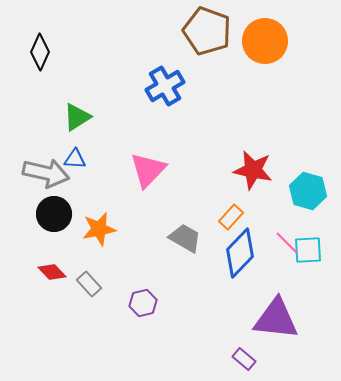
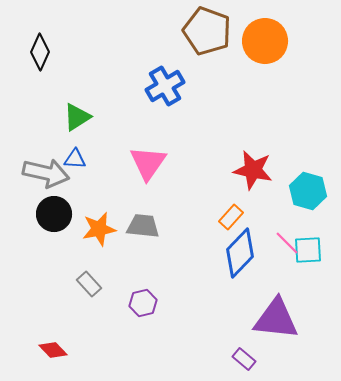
pink triangle: moved 7 px up; rotated 9 degrees counterclockwise
gray trapezoid: moved 42 px left, 12 px up; rotated 24 degrees counterclockwise
red diamond: moved 1 px right, 78 px down
